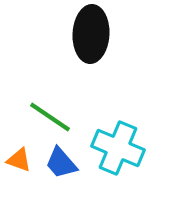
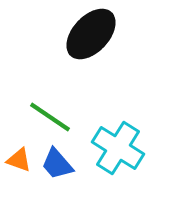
black ellipse: rotated 40 degrees clockwise
cyan cross: rotated 9 degrees clockwise
blue trapezoid: moved 4 px left, 1 px down
